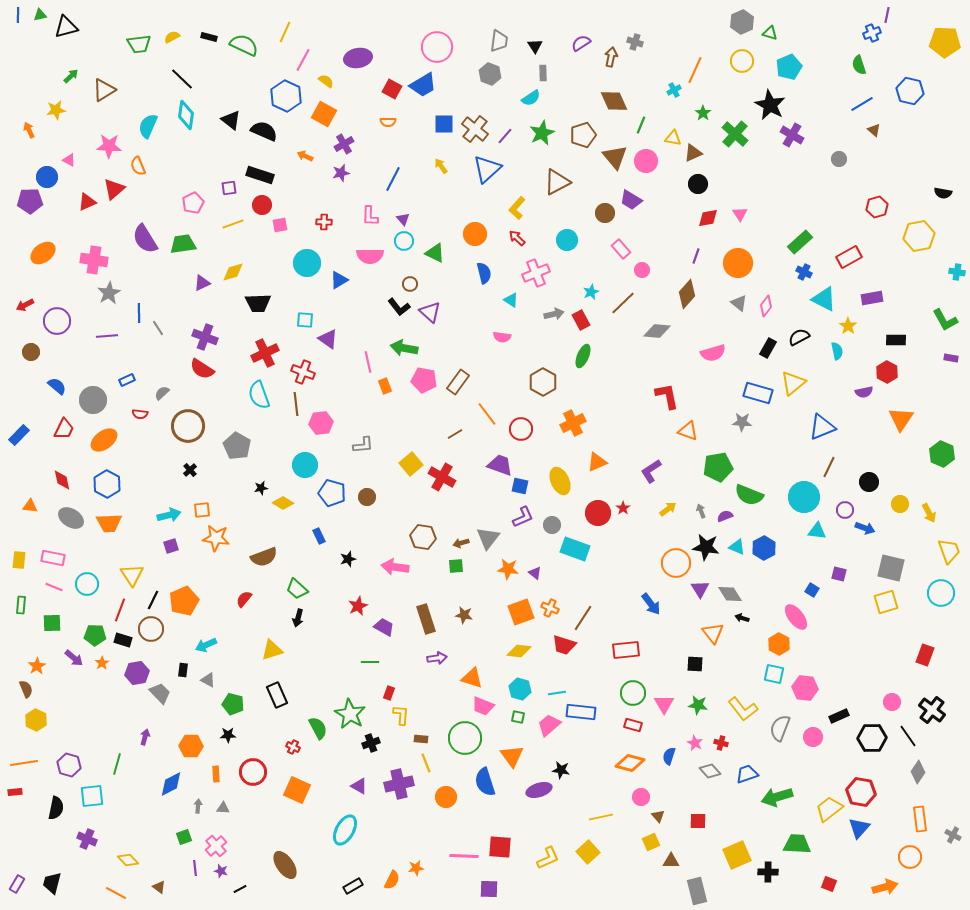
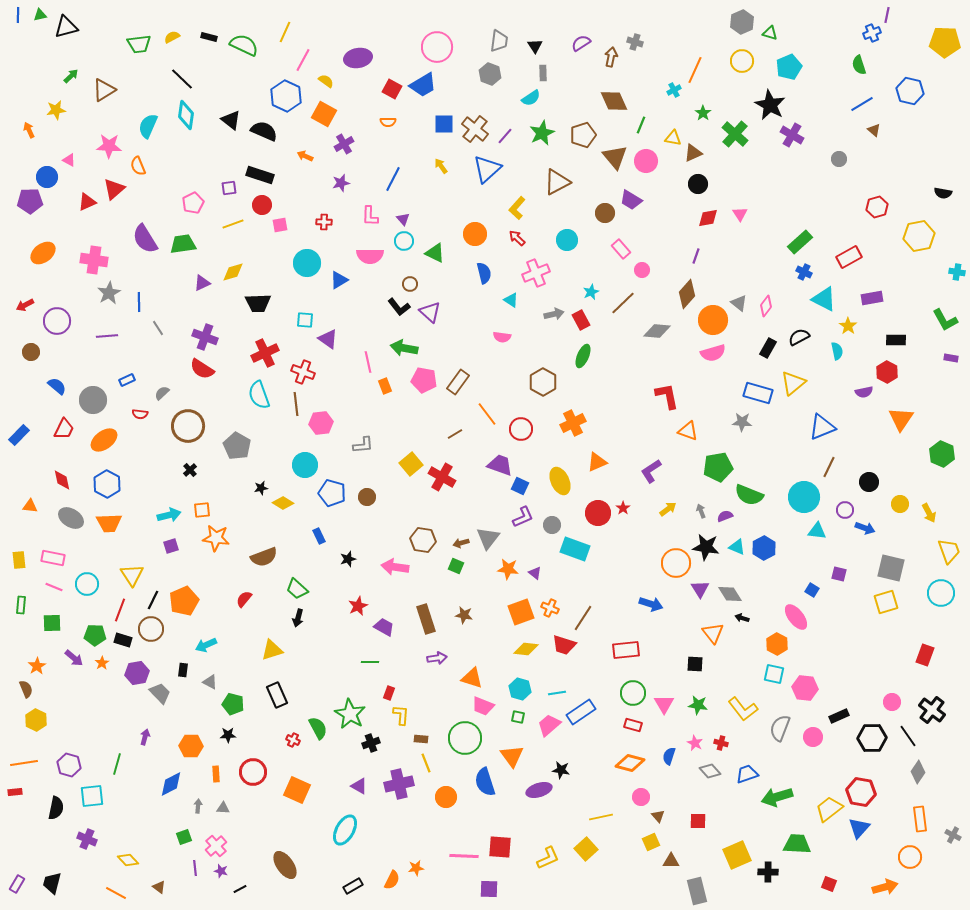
purple star at (341, 173): moved 10 px down
orange circle at (738, 263): moved 25 px left, 57 px down
blue line at (139, 313): moved 11 px up
blue square at (520, 486): rotated 12 degrees clockwise
brown hexagon at (423, 537): moved 3 px down
yellow rectangle at (19, 560): rotated 12 degrees counterclockwise
green square at (456, 566): rotated 28 degrees clockwise
blue arrow at (651, 604): rotated 35 degrees counterclockwise
orange hexagon at (779, 644): moved 2 px left
yellow diamond at (519, 651): moved 7 px right, 2 px up
gray triangle at (208, 680): moved 2 px right, 2 px down
blue rectangle at (581, 712): rotated 40 degrees counterclockwise
red cross at (293, 747): moved 7 px up
yellow square at (588, 852): moved 2 px left, 3 px up
